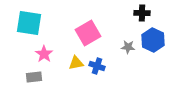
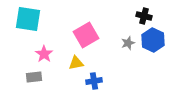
black cross: moved 2 px right, 3 px down; rotated 14 degrees clockwise
cyan square: moved 1 px left, 4 px up
pink square: moved 2 px left, 2 px down
gray star: moved 4 px up; rotated 24 degrees counterclockwise
blue cross: moved 3 px left, 15 px down; rotated 28 degrees counterclockwise
